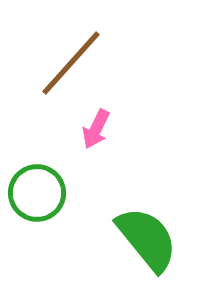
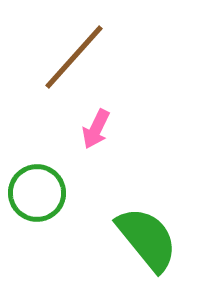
brown line: moved 3 px right, 6 px up
